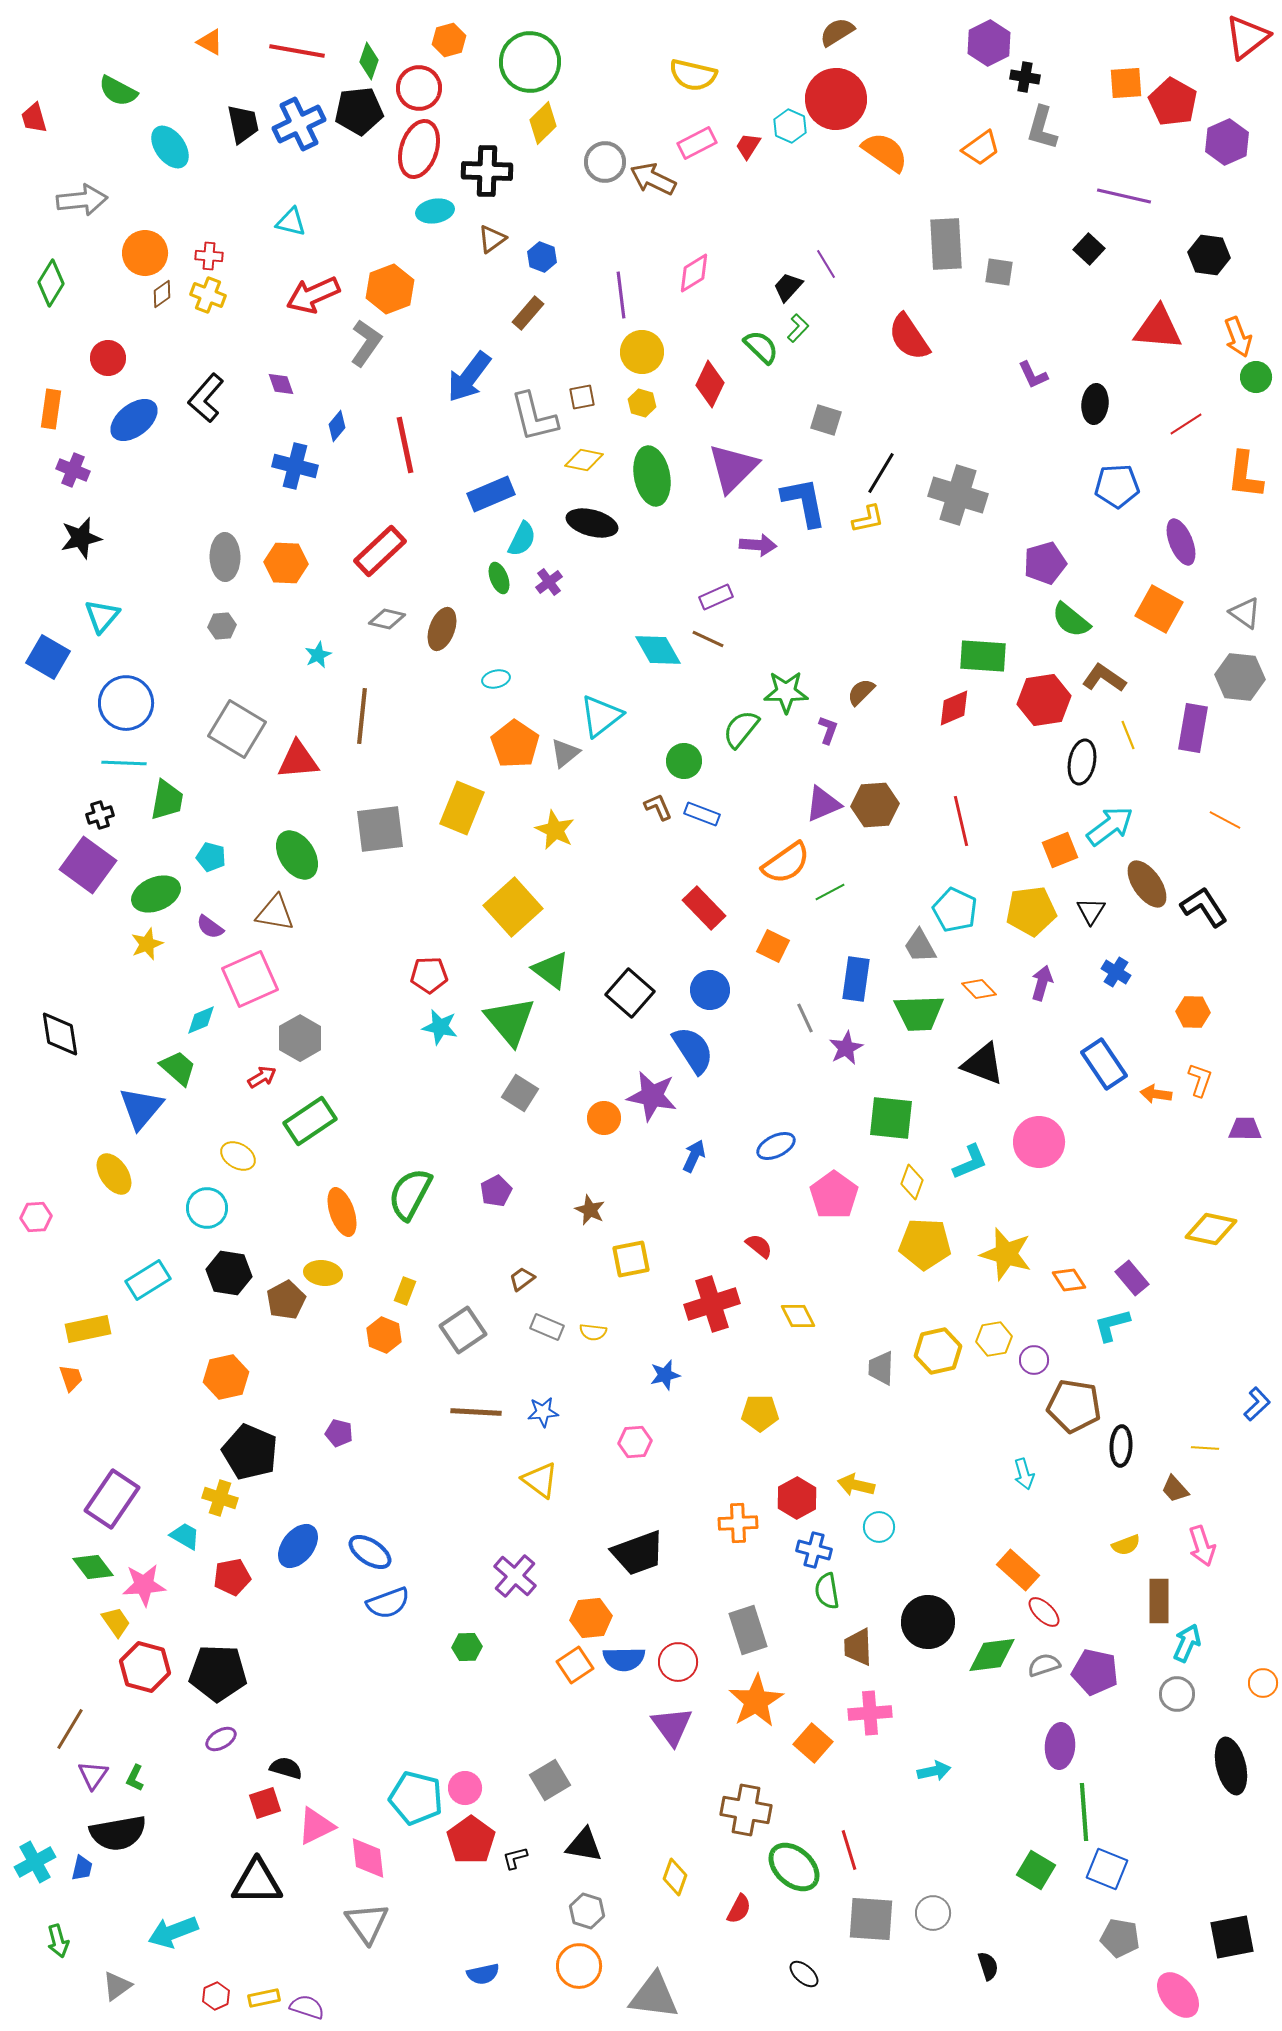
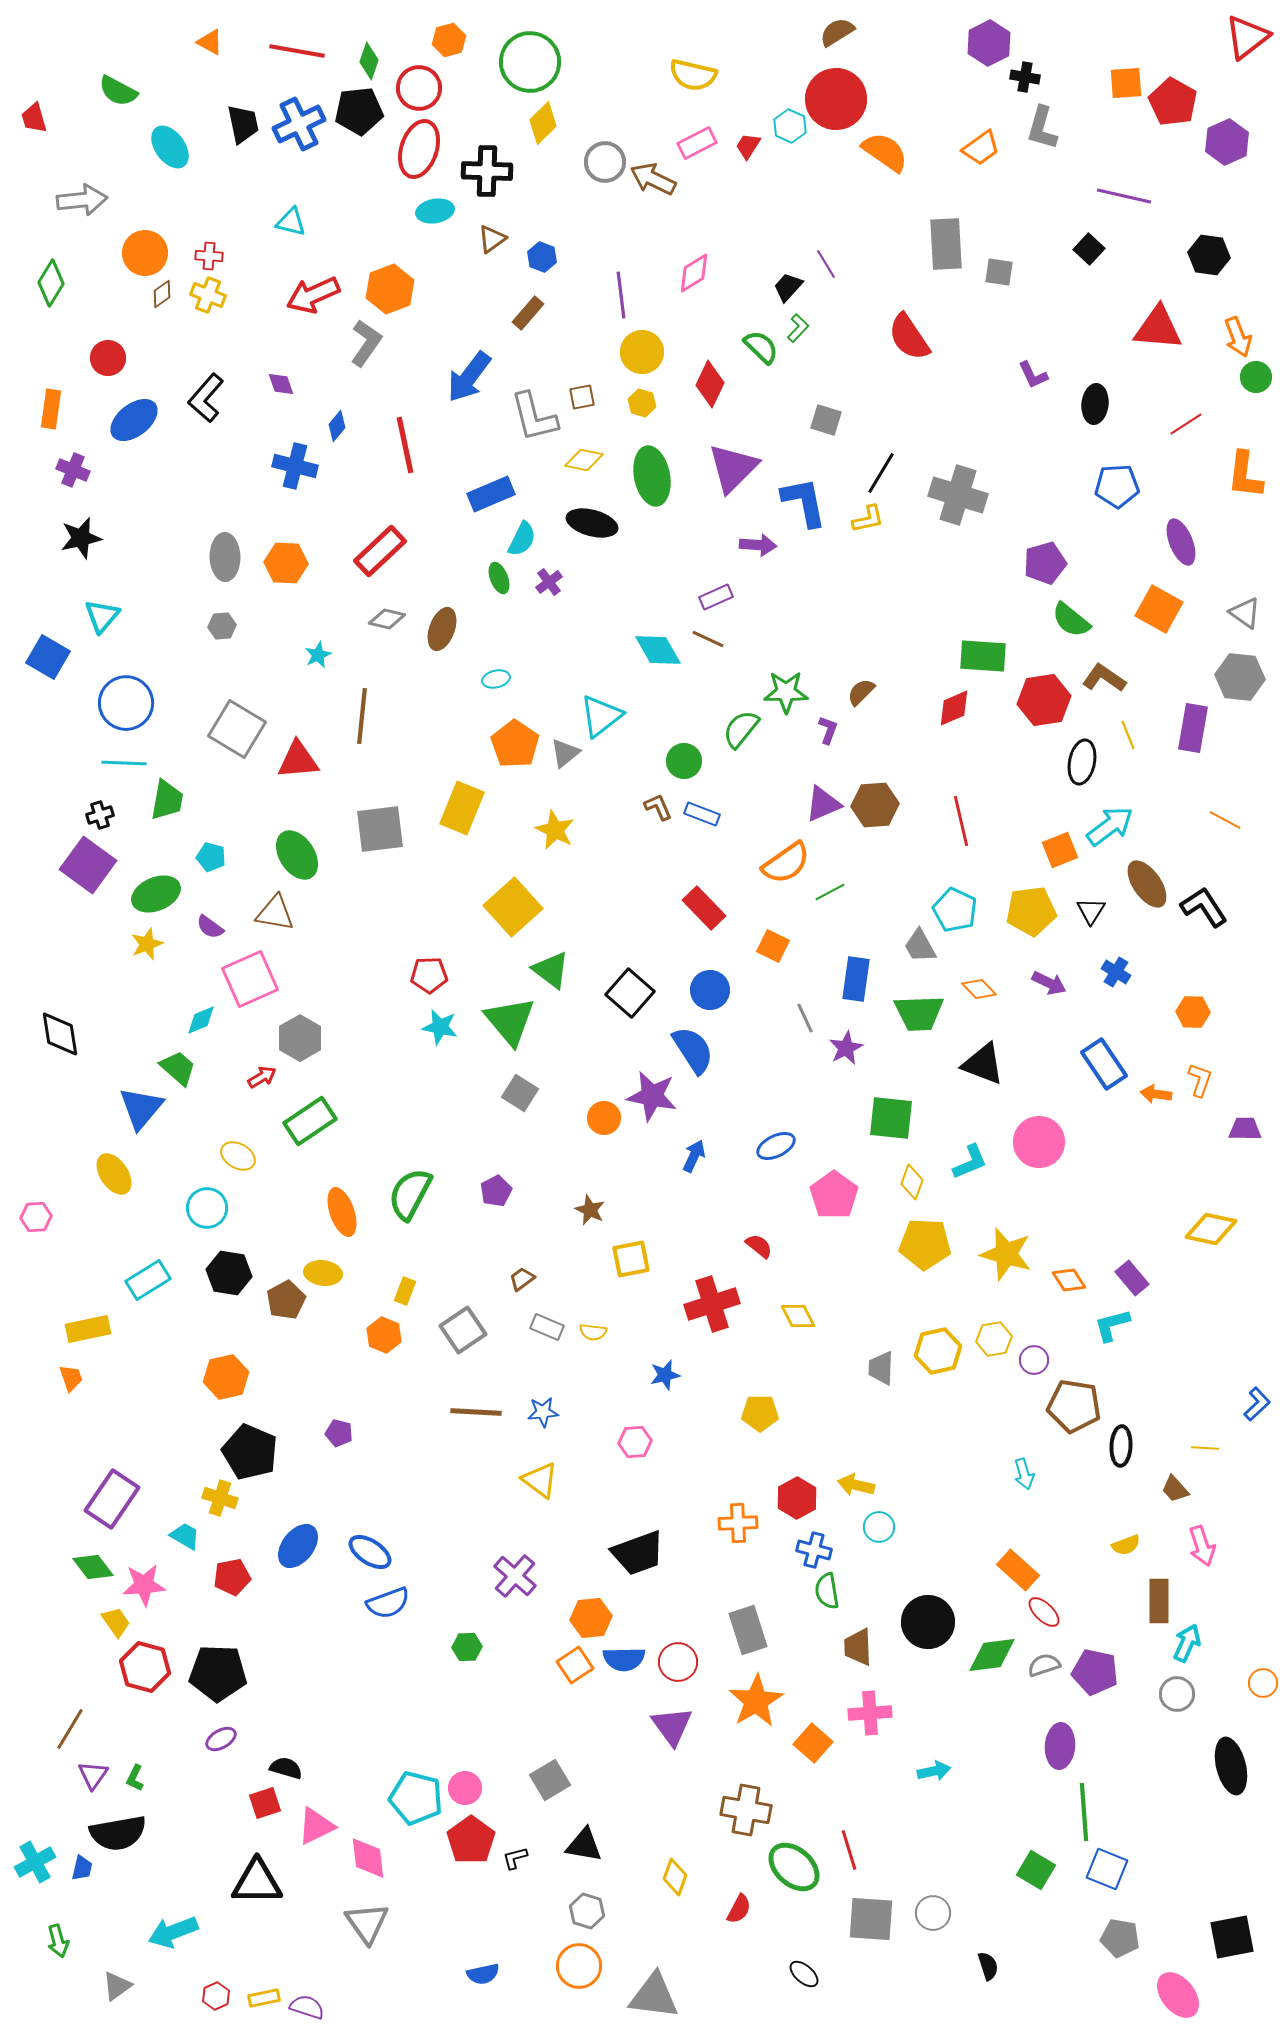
purple arrow at (1042, 983): moved 7 px right; rotated 100 degrees clockwise
